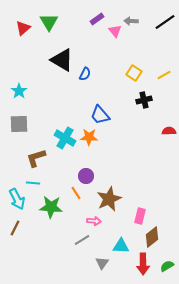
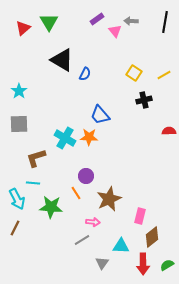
black line: rotated 45 degrees counterclockwise
pink arrow: moved 1 px left, 1 px down
green semicircle: moved 1 px up
